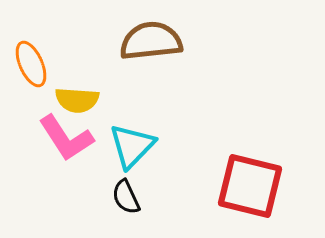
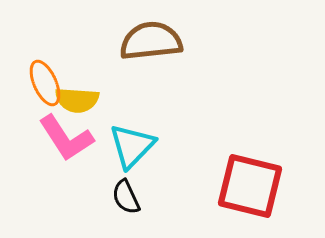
orange ellipse: moved 14 px right, 19 px down
